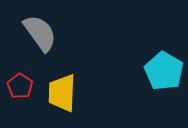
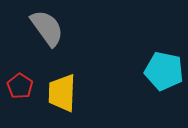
gray semicircle: moved 7 px right, 5 px up
cyan pentagon: rotated 18 degrees counterclockwise
